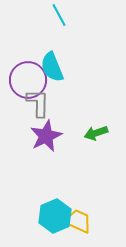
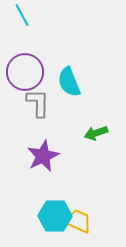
cyan line: moved 37 px left
cyan semicircle: moved 17 px right, 15 px down
purple circle: moved 3 px left, 8 px up
purple star: moved 3 px left, 20 px down
cyan hexagon: rotated 24 degrees clockwise
